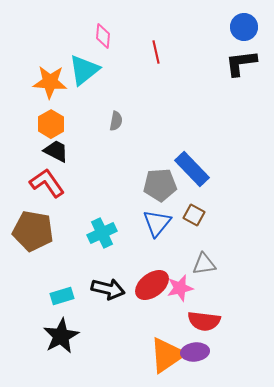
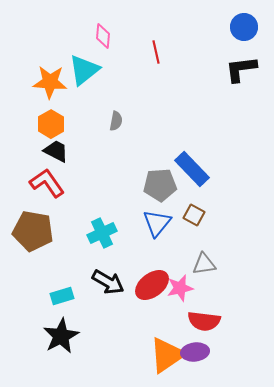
black L-shape: moved 6 px down
black arrow: moved 7 px up; rotated 16 degrees clockwise
